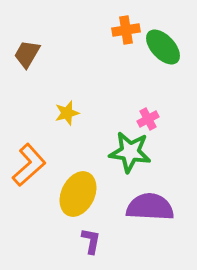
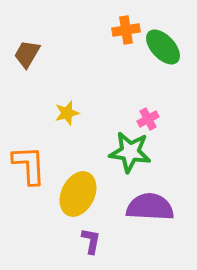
orange L-shape: rotated 51 degrees counterclockwise
